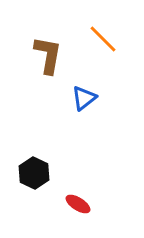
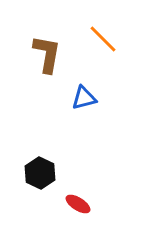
brown L-shape: moved 1 px left, 1 px up
blue triangle: rotated 24 degrees clockwise
black hexagon: moved 6 px right
